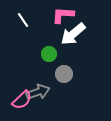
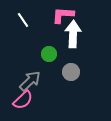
white arrow: rotated 132 degrees clockwise
gray circle: moved 7 px right, 2 px up
gray arrow: moved 8 px left, 11 px up; rotated 25 degrees counterclockwise
pink semicircle: moved 1 px right
